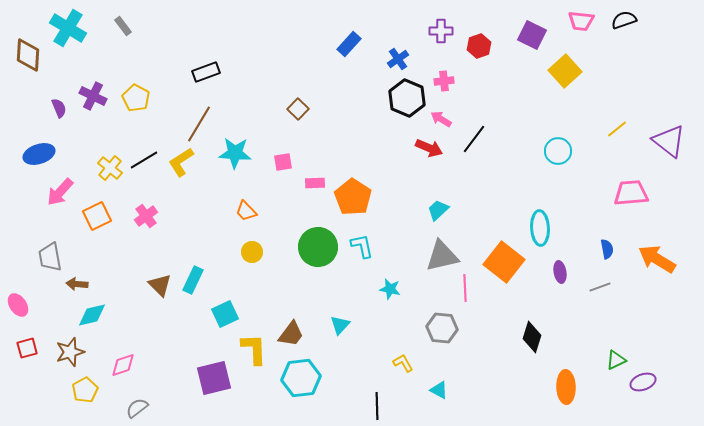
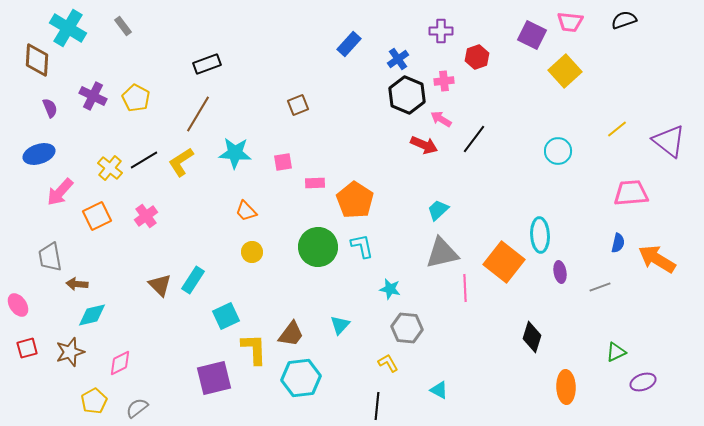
pink trapezoid at (581, 21): moved 11 px left, 1 px down
red hexagon at (479, 46): moved 2 px left, 11 px down
brown diamond at (28, 55): moved 9 px right, 5 px down
black rectangle at (206, 72): moved 1 px right, 8 px up
black hexagon at (407, 98): moved 3 px up
purple semicircle at (59, 108): moved 9 px left
brown square at (298, 109): moved 4 px up; rotated 25 degrees clockwise
brown line at (199, 124): moved 1 px left, 10 px up
red arrow at (429, 148): moved 5 px left, 3 px up
orange pentagon at (353, 197): moved 2 px right, 3 px down
cyan ellipse at (540, 228): moved 7 px down
blue semicircle at (607, 249): moved 11 px right, 6 px up; rotated 24 degrees clockwise
gray triangle at (442, 256): moved 3 px up
cyan rectangle at (193, 280): rotated 8 degrees clockwise
cyan square at (225, 314): moved 1 px right, 2 px down
gray hexagon at (442, 328): moved 35 px left
green triangle at (616, 360): moved 8 px up
yellow L-shape at (403, 363): moved 15 px left
pink diamond at (123, 365): moved 3 px left, 2 px up; rotated 8 degrees counterclockwise
yellow pentagon at (85, 390): moved 9 px right, 11 px down
black line at (377, 406): rotated 8 degrees clockwise
